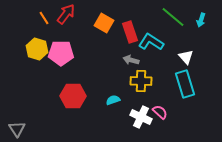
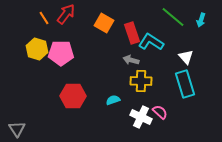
red rectangle: moved 2 px right, 1 px down
